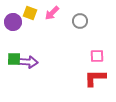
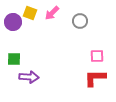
purple arrow: moved 1 px right, 15 px down
